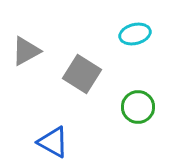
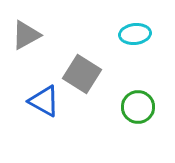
cyan ellipse: rotated 8 degrees clockwise
gray triangle: moved 16 px up
blue triangle: moved 9 px left, 41 px up
